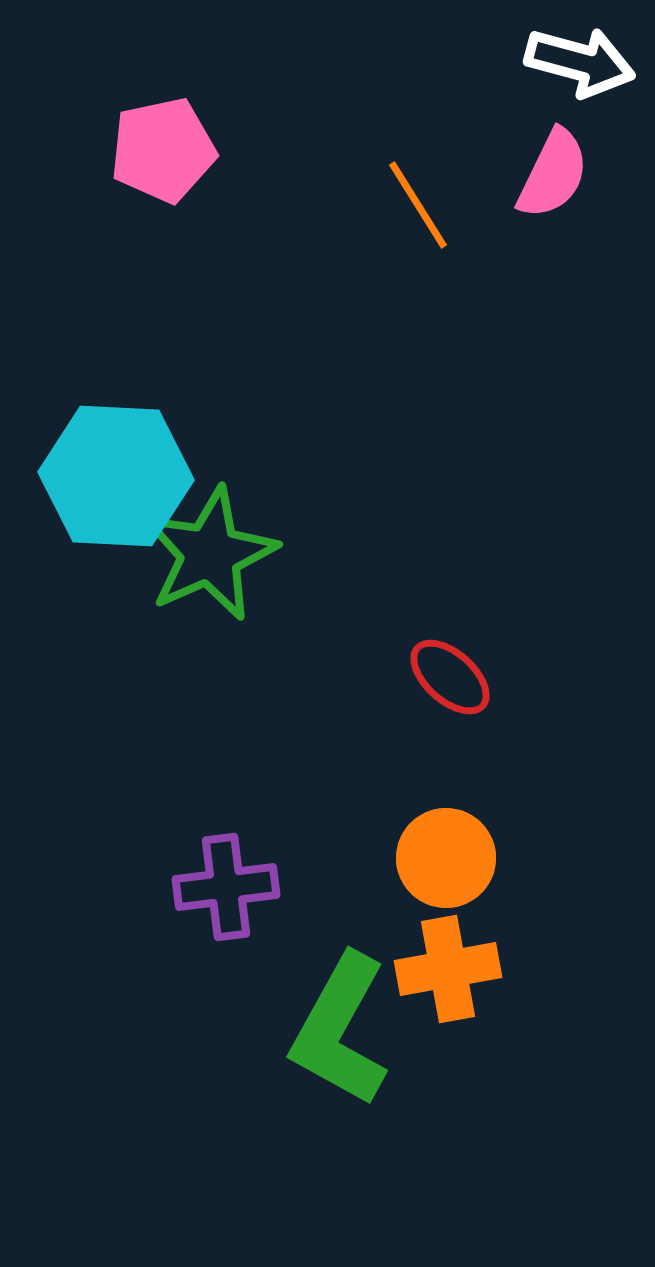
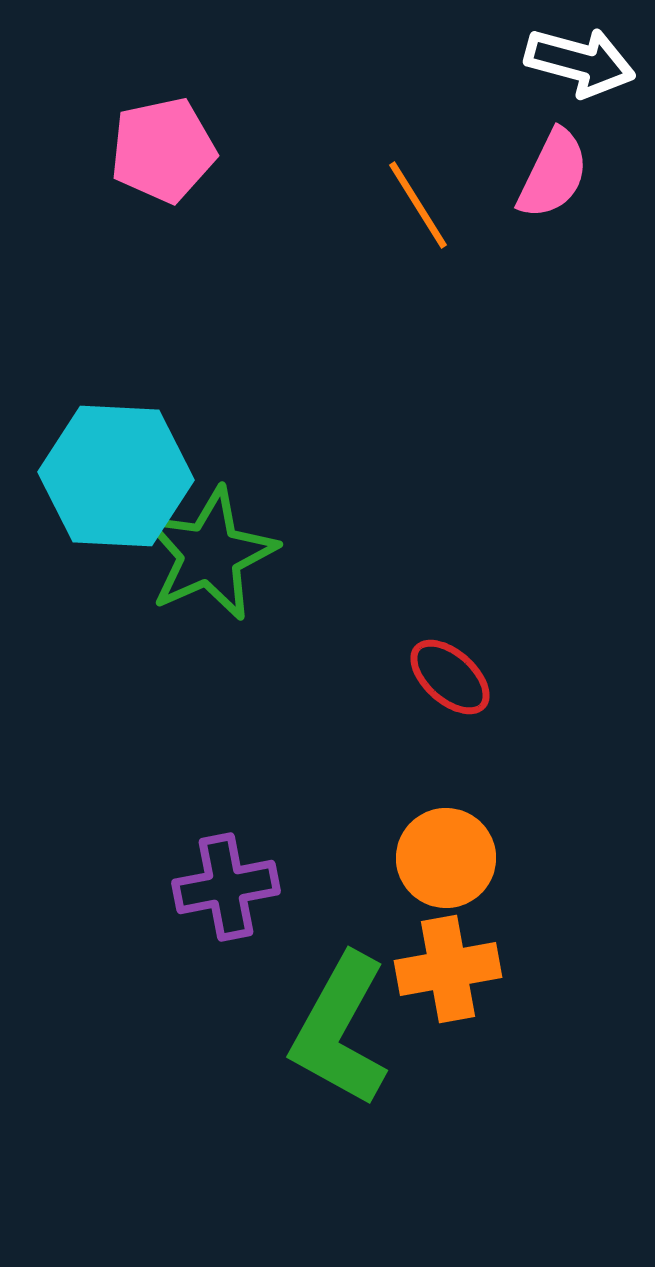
purple cross: rotated 4 degrees counterclockwise
